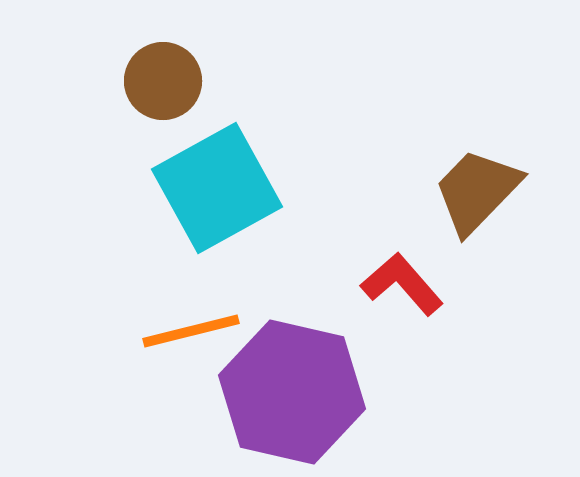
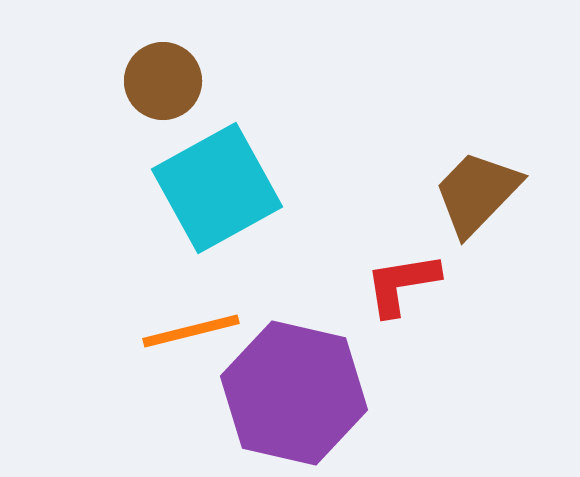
brown trapezoid: moved 2 px down
red L-shape: rotated 58 degrees counterclockwise
purple hexagon: moved 2 px right, 1 px down
